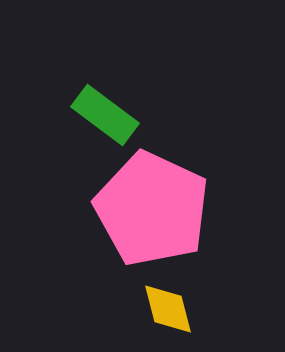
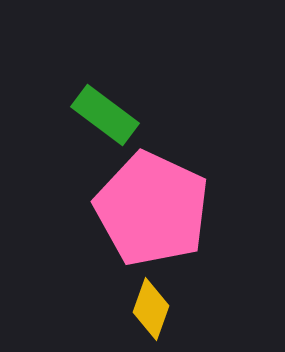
yellow diamond: moved 17 px left; rotated 34 degrees clockwise
